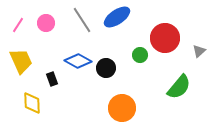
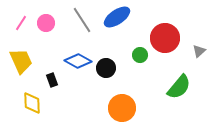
pink line: moved 3 px right, 2 px up
black rectangle: moved 1 px down
